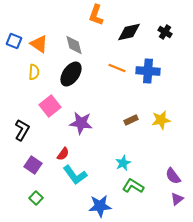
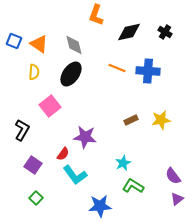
purple star: moved 4 px right, 14 px down
